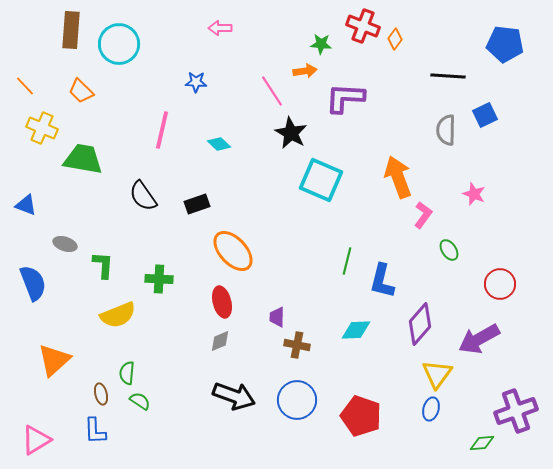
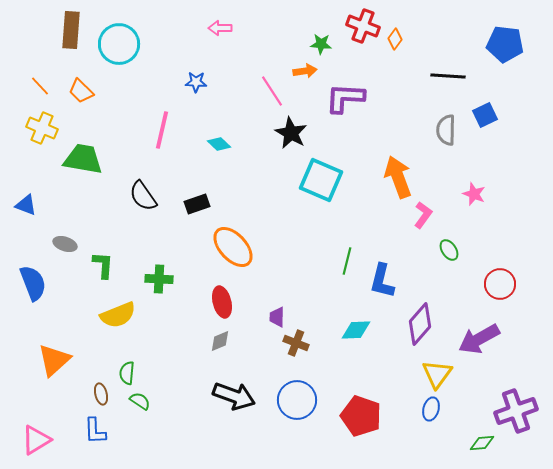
orange line at (25, 86): moved 15 px right
orange ellipse at (233, 251): moved 4 px up
brown cross at (297, 345): moved 1 px left, 2 px up; rotated 10 degrees clockwise
